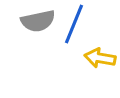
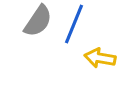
gray semicircle: rotated 44 degrees counterclockwise
